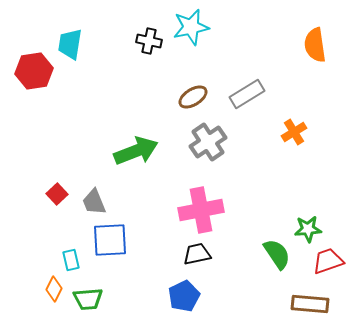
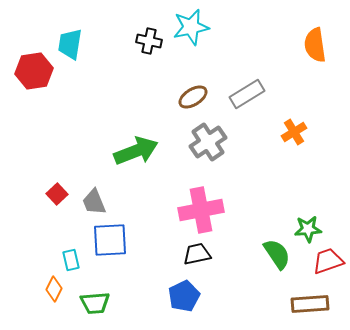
green trapezoid: moved 7 px right, 4 px down
brown rectangle: rotated 9 degrees counterclockwise
